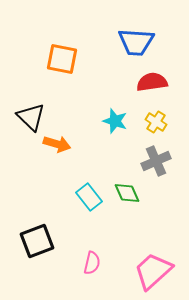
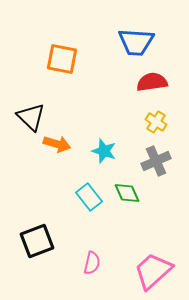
cyan star: moved 11 px left, 30 px down
